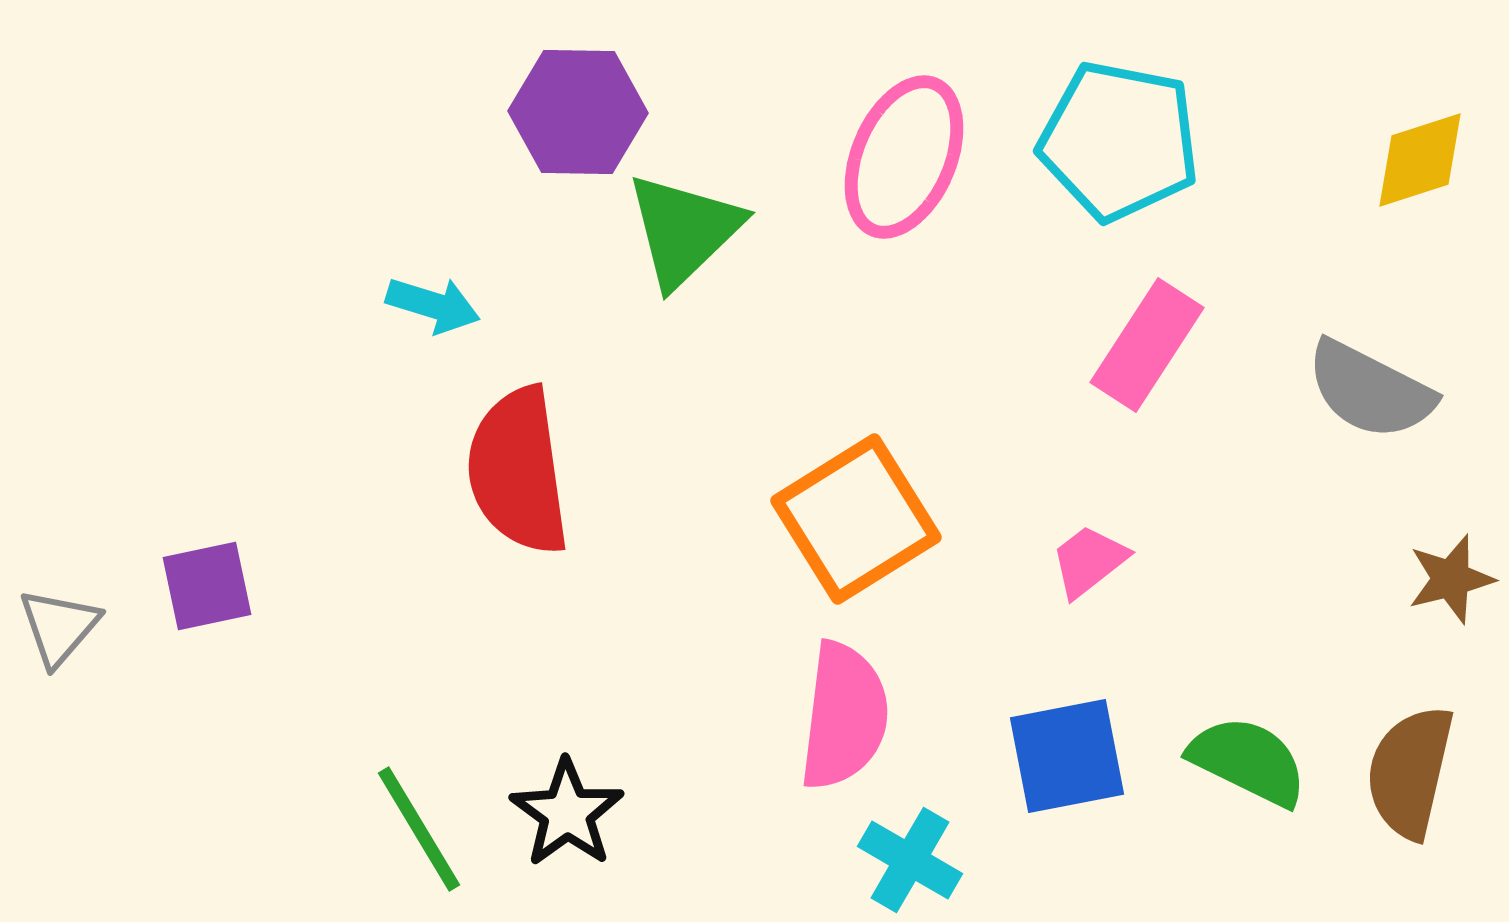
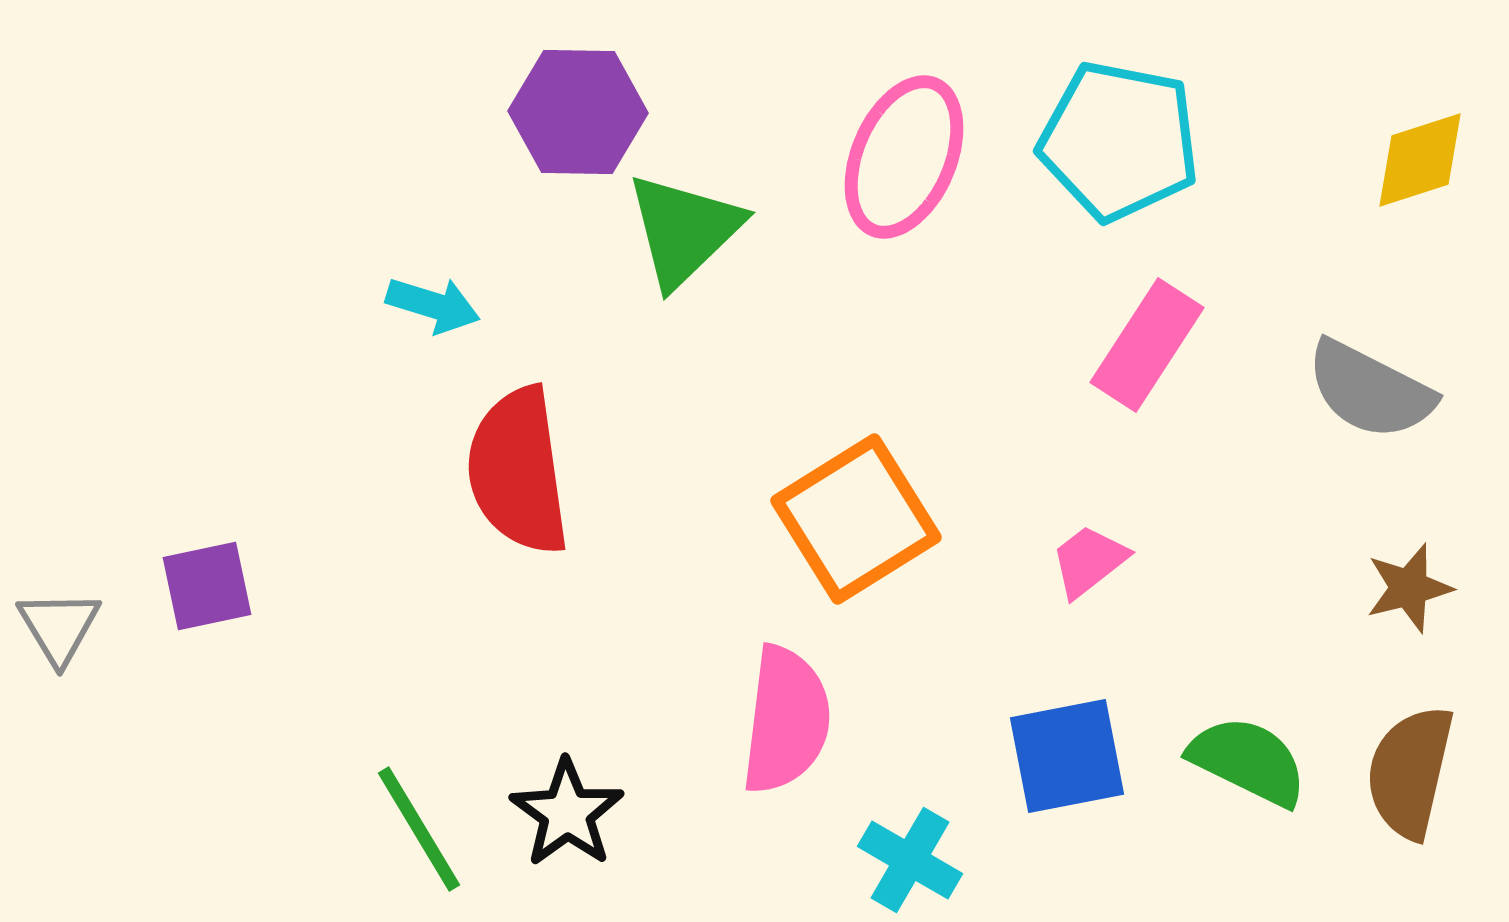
brown star: moved 42 px left, 9 px down
gray triangle: rotated 12 degrees counterclockwise
pink semicircle: moved 58 px left, 4 px down
